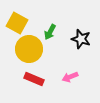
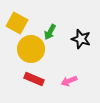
yellow circle: moved 2 px right
pink arrow: moved 1 px left, 4 px down
